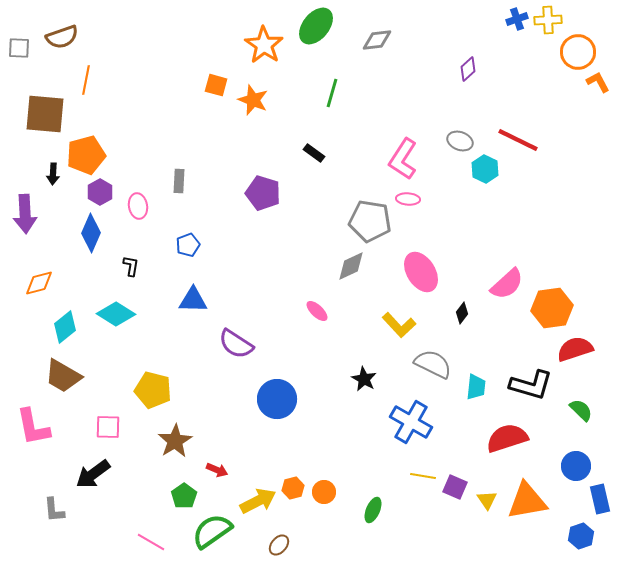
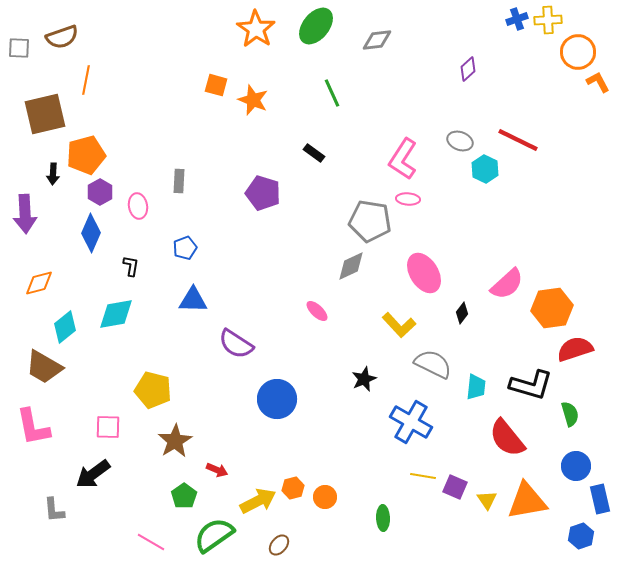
orange star at (264, 45): moved 8 px left, 16 px up
green line at (332, 93): rotated 40 degrees counterclockwise
brown square at (45, 114): rotated 18 degrees counterclockwise
blue pentagon at (188, 245): moved 3 px left, 3 px down
pink ellipse at (421, 272): moved 3 px right, 1 px down
cyan diamond at (116, 314): rotated 42 degrees counterclockwise
brown trapezoid at (63, 376): moved 19 px left, 9 px up
black star at (364, 379): rotated 20 degrees clockwise
green semicircle at (581, 410): moved 11 px left, 4 px down; rotated 30 degrees clockwise
red semicircle at (507, 438): rotated 111 degrees counterclockwise
orange circle at (324, 492): moved 1 px right, 5 px down
green ellipse at (373, 510): moved 10 px right, 8 px down; rotated 25 degrees counterclockwise
green semicircle at (212, 531): moved 2 px right, 4 px down
